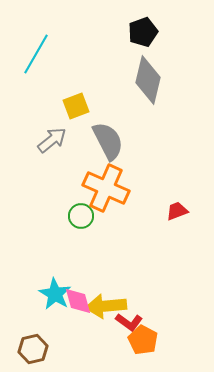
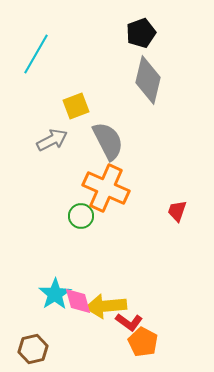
black pentagon: moved 2 px left, 1 px down
gray arrow: rotated 12 degrees clockwise
red trapezoid: rotated 50 degrees counterclockwise
cyan star: rotated 8 degrees clockwise
orange pentagon: moved 2 px down
